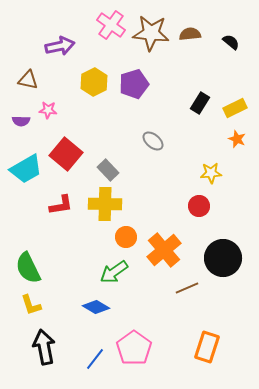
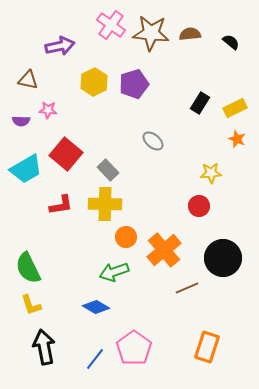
green arrow: rotated 16 degrees clockwise
